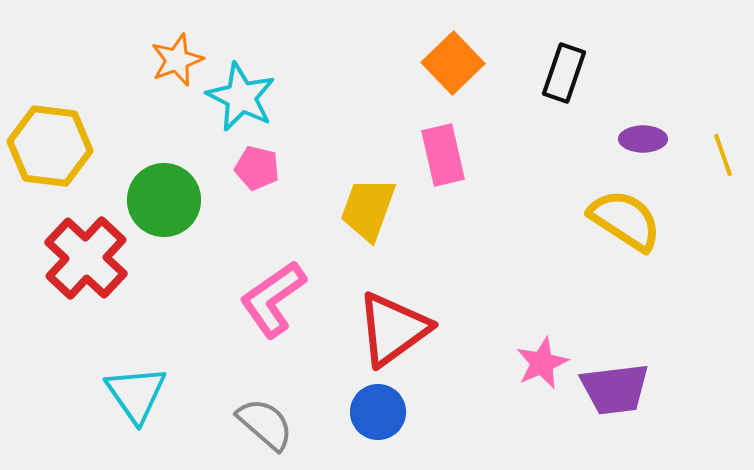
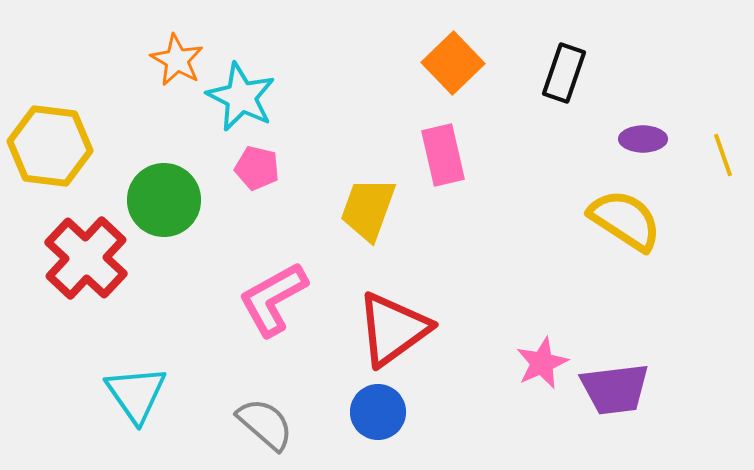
orange star: rotated 22 degrees counterclockwise
pink L-shape: rotated 6 degrees clockwise
